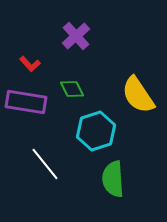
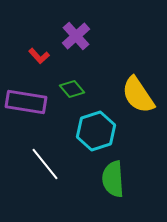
red L-shape: moved 9 px right, 8 px up
green diamond: rotated 15 degrees counterclockwise
